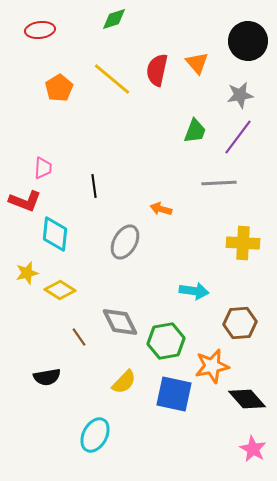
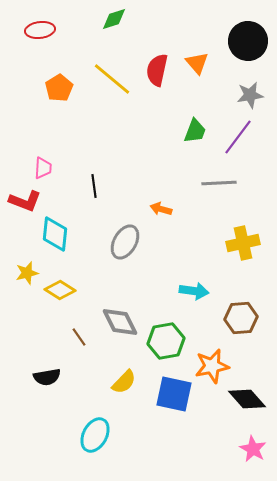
gray star: moved 10 px right
yellow cross: rotated 16 degrees counterclockwise
brown hexagon: moved 1 px right, 5 px up
